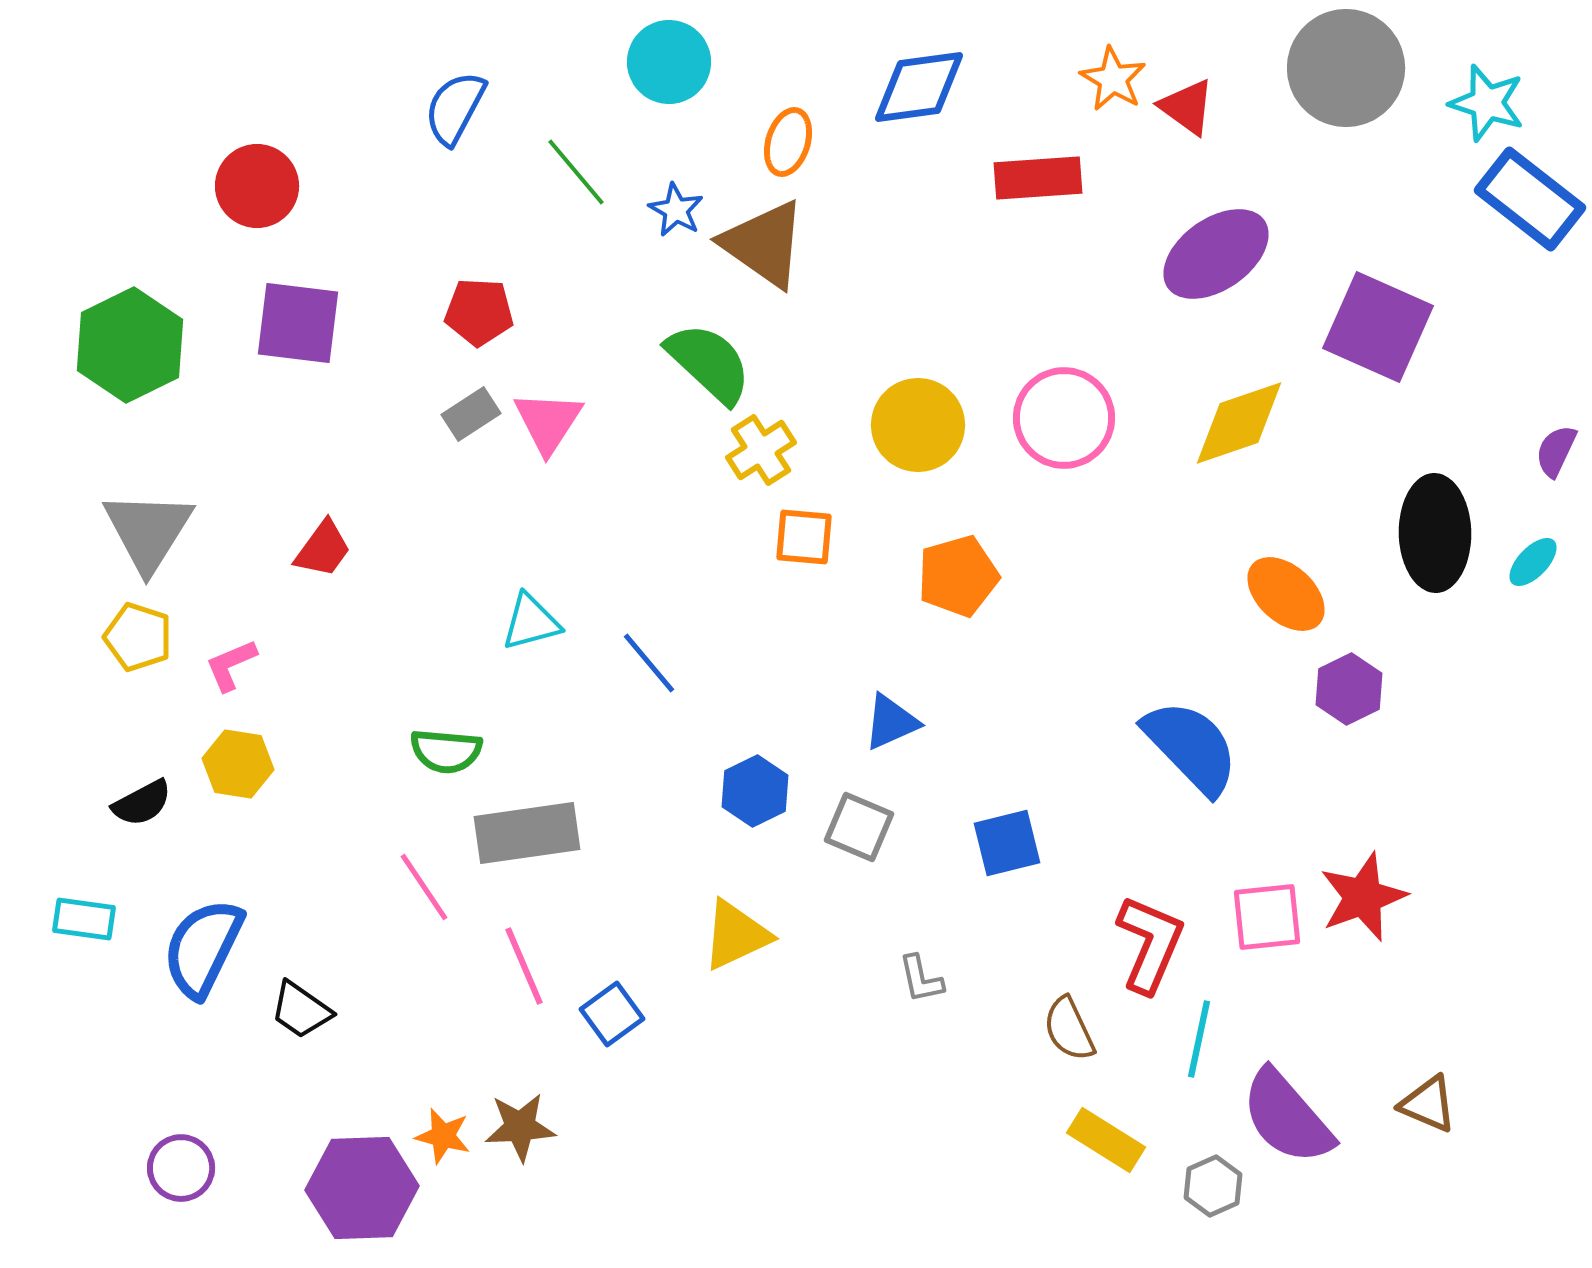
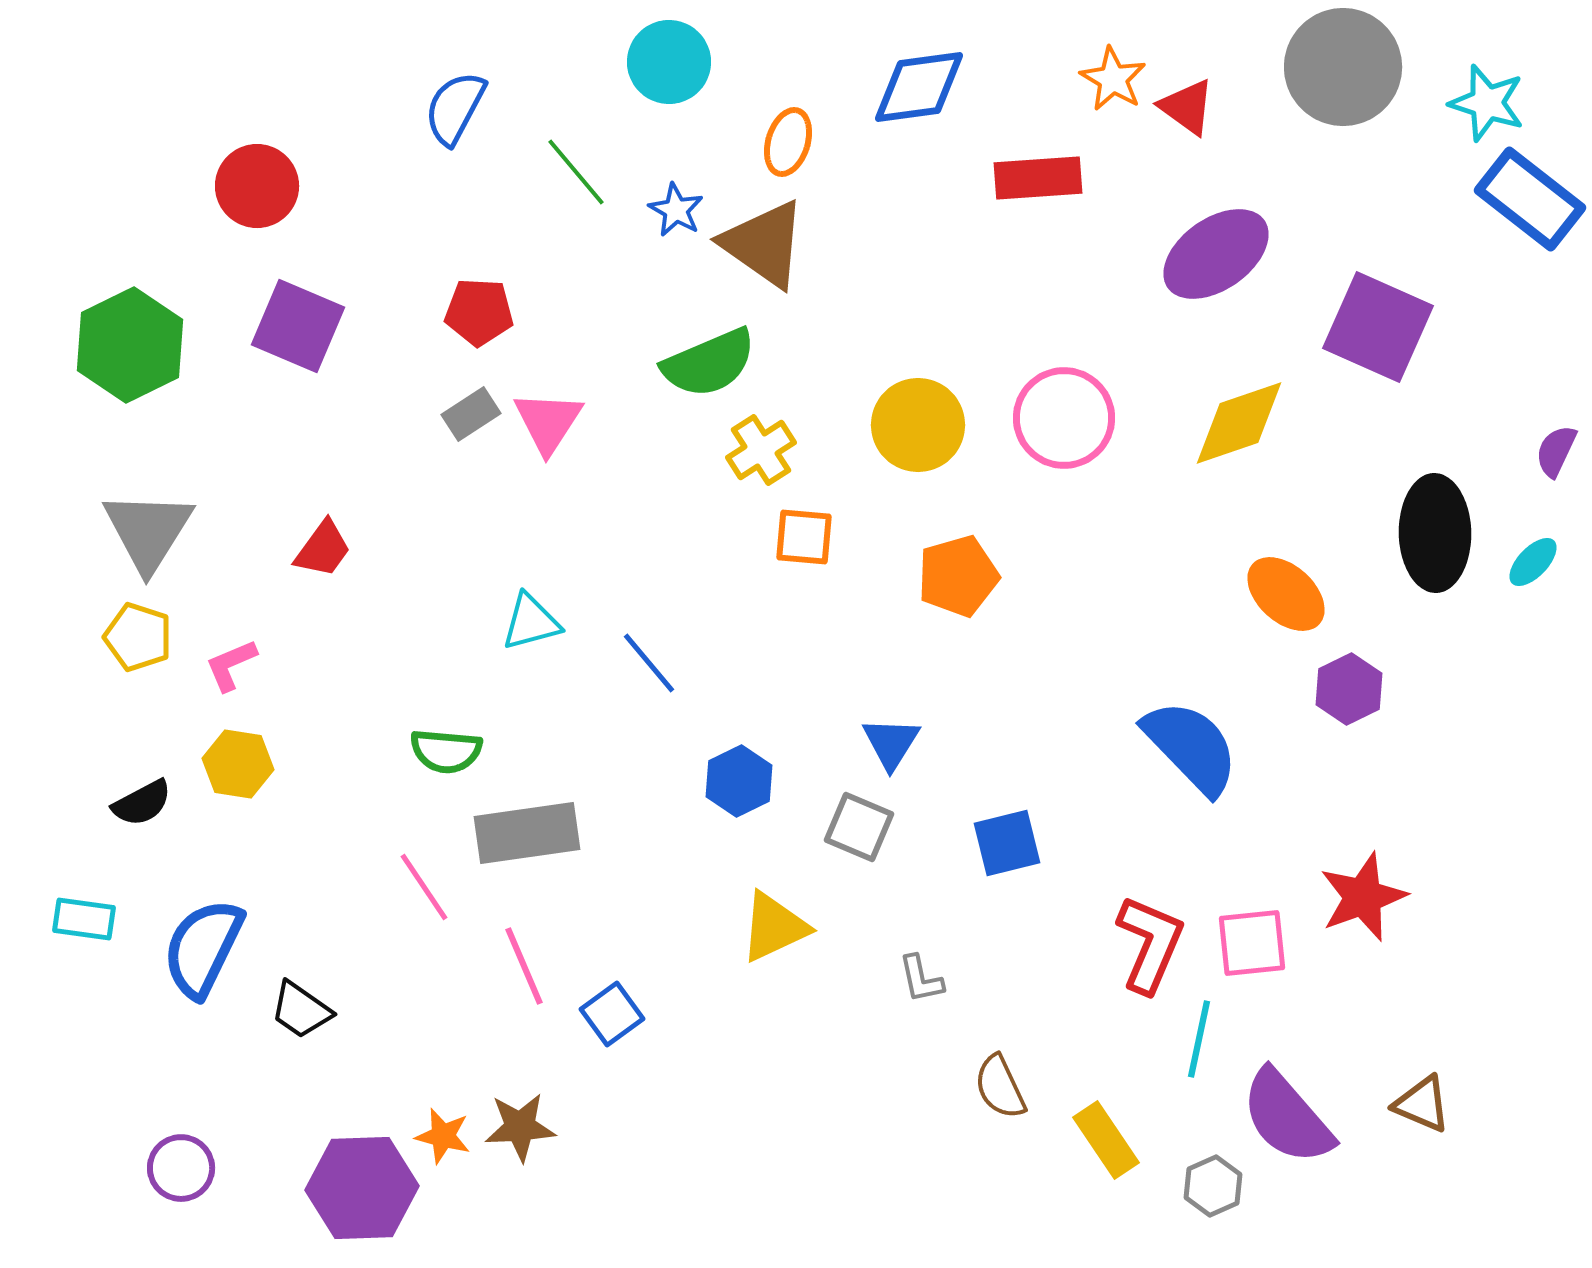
gray circle at (1346, 68): moved 3 px left, 1 px up
purple square at (298, 323): moved 3 px down; rotated 16 degrees clockwise
green semicircle at (709, 363): rotated 114 degrees clockwise
blue triangle at (891, 722): moved 21 px down; rotated 34 degrees counterclockwise
blue hexagon at (755, 791): moved 16 px left, 10 px up
pink square at (1267, 917): moved 15 px left, 26 px down
yellow triangle at (736, 935): moved 38 px right, 8 px up
brown semicircle at (1069, 1029): moved 69 px left, 58 px down
brown triangle at (1428, 1104): moved 6 px left
yellow rectangle at (1106, 1140): rotated 24 degrees clockwise
